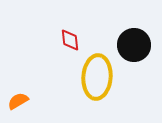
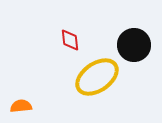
yellow ellipse: rotated 51 degrees clockwise
orange semicircle: moved 3 px right, 5 px down; rotated 25 degrees clockwise
